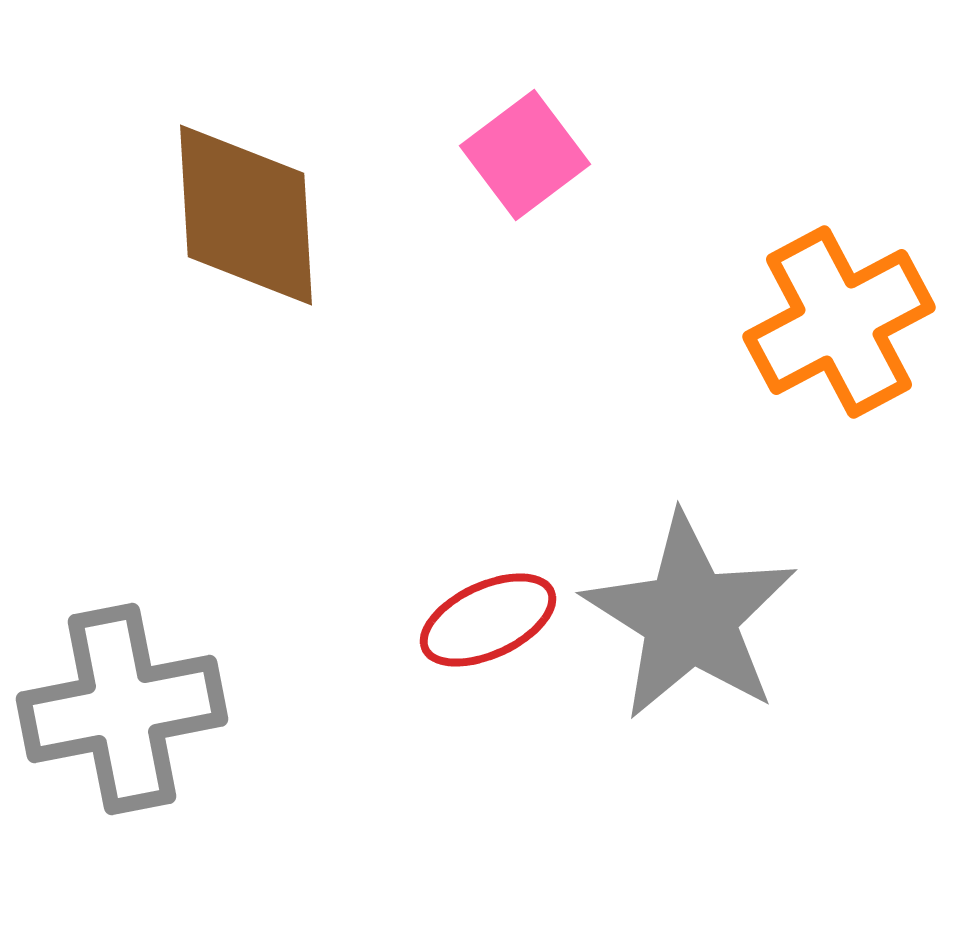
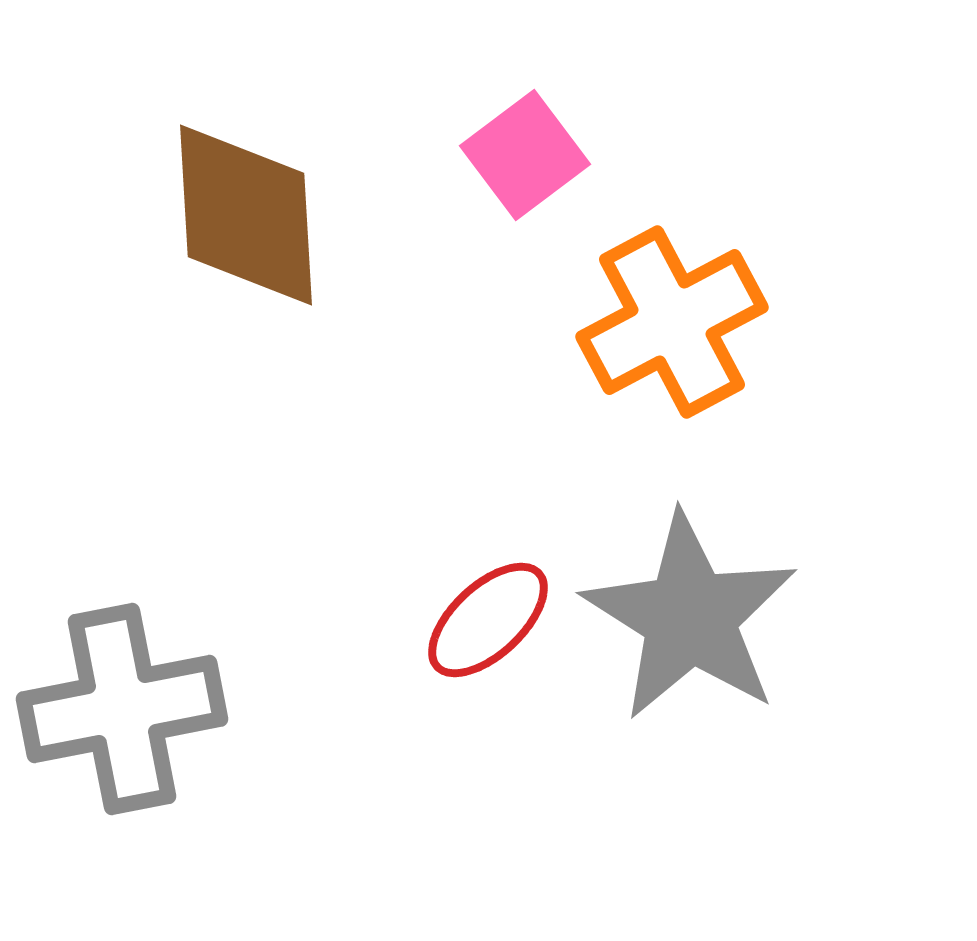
orange cross: moved 167 px left
red ellipse: rotated 18 degrees counterclockwise
